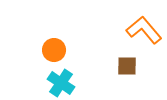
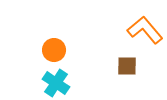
orange L-shape: moved 1 px right
cyan cross: moved 5 px left
